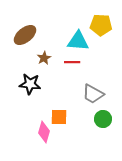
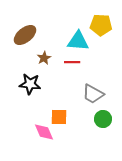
pink diamond: rotated 40 degrees counterclockwise
